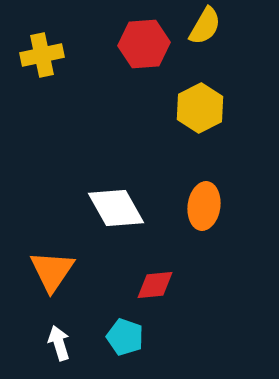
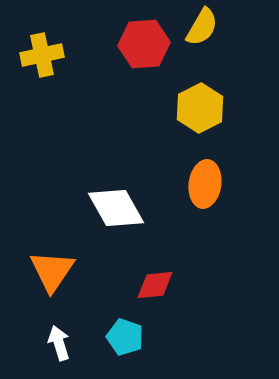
yellow semicircle: moved 3 px left, 1 px down
orange ellipse: moved 1 px right, 22 px up
